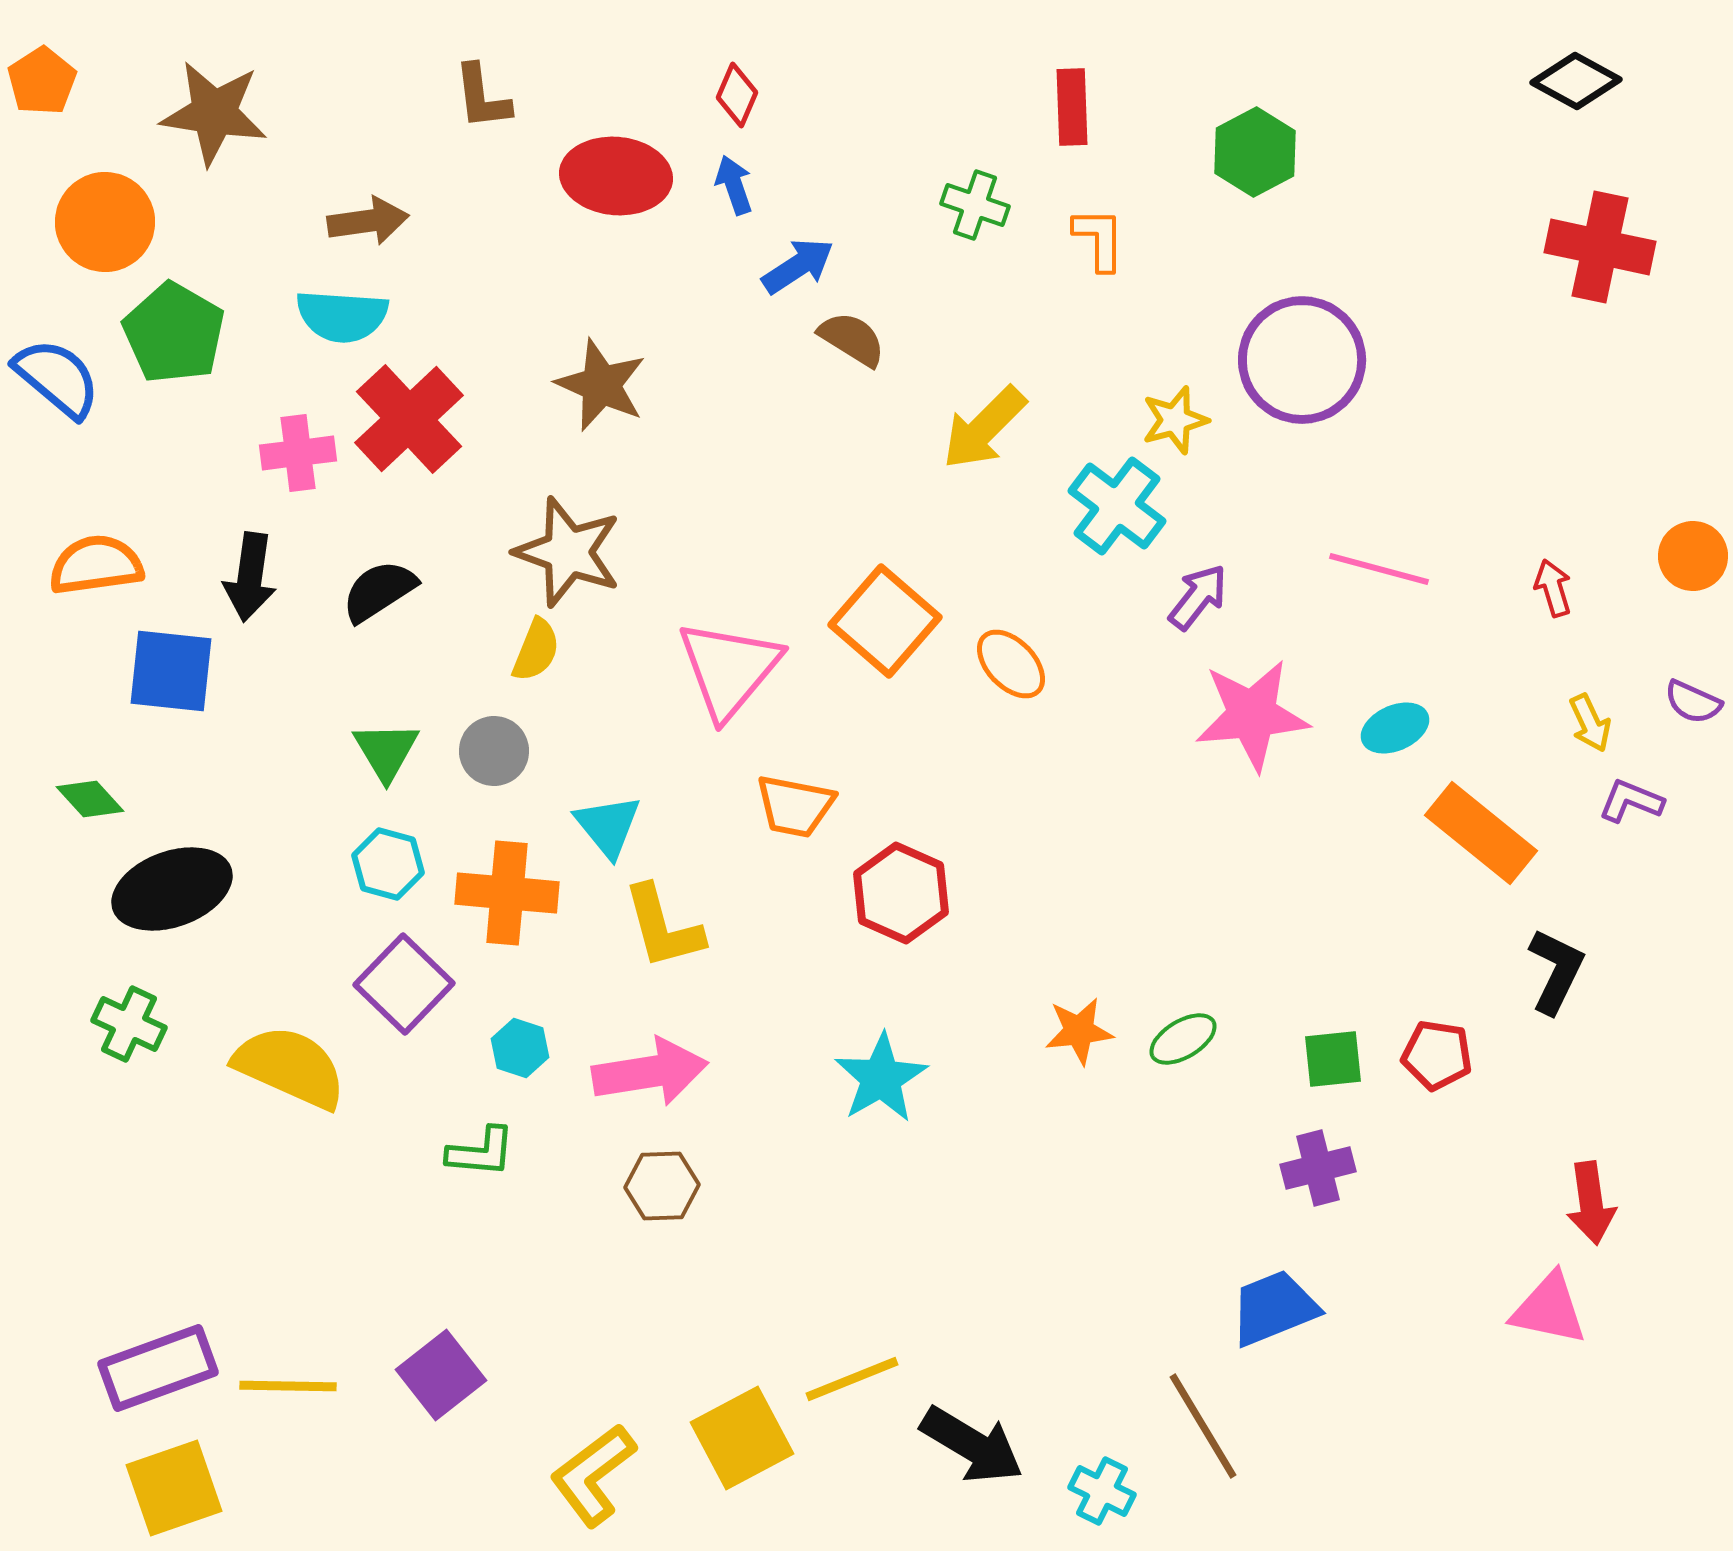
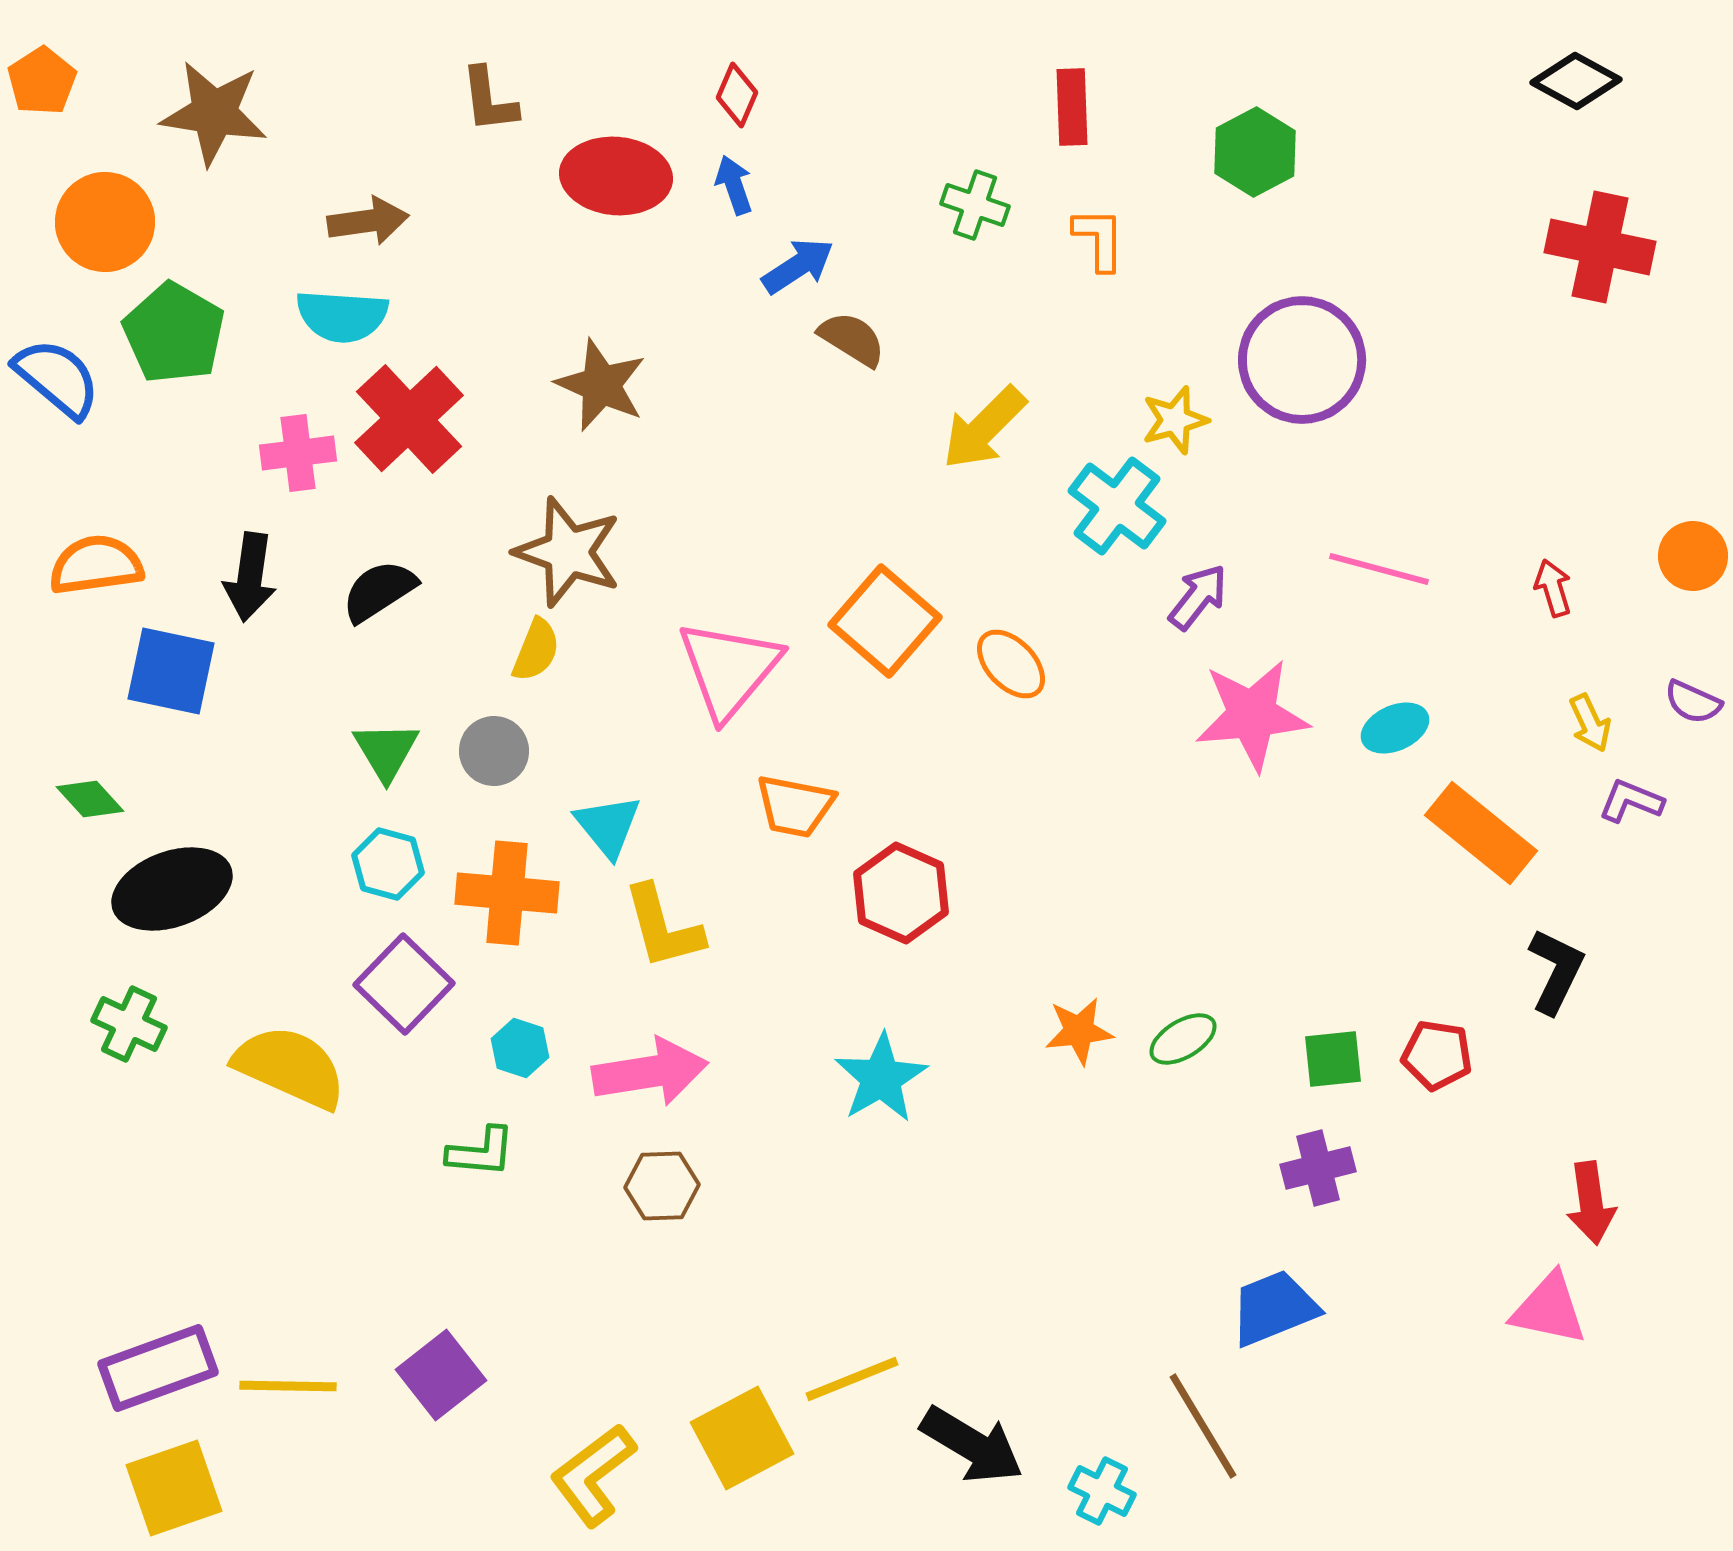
brown L-shape at (482, 97): moved 7 px right, 3 px down
blue square at (171, 671): rotated 6 degrees clockwise
